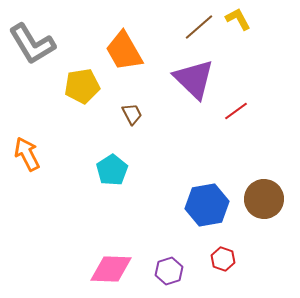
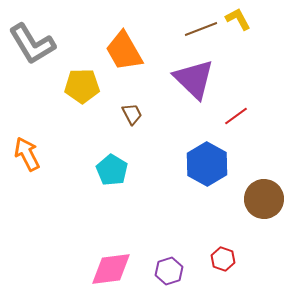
brown line: moved 2 px right, 2 px down; rotated 20 degrees clockwise
yellow pentagon: rotated 8 degrees clockwise
red line: moved 5 px down
cyan pentagon: rotated 8 degrees counterclockwise
blue hexagon: moved 41 px up; rotated 21 degrees counterclockwise
pink diamond: rotated 9 degrees counterclockwise
